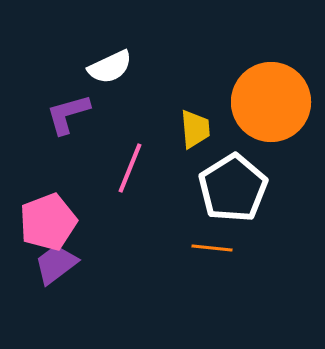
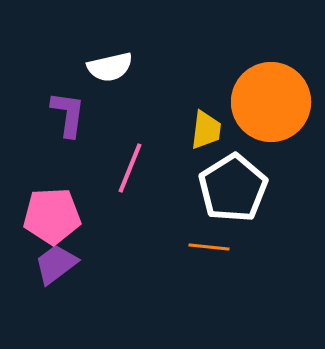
white semicircle: rotated 12 degrees clockwise
purple L-shape: rotated 114 degrees clockwise
yellow trapezoid: moved 11 px right, 1 px down; rotated 12 degrees clockwise
pink pentagon: moved 4 px right, 6 px up; rotated 18 degrees clockwise
orange line: moved 3 px left, 1 px up
